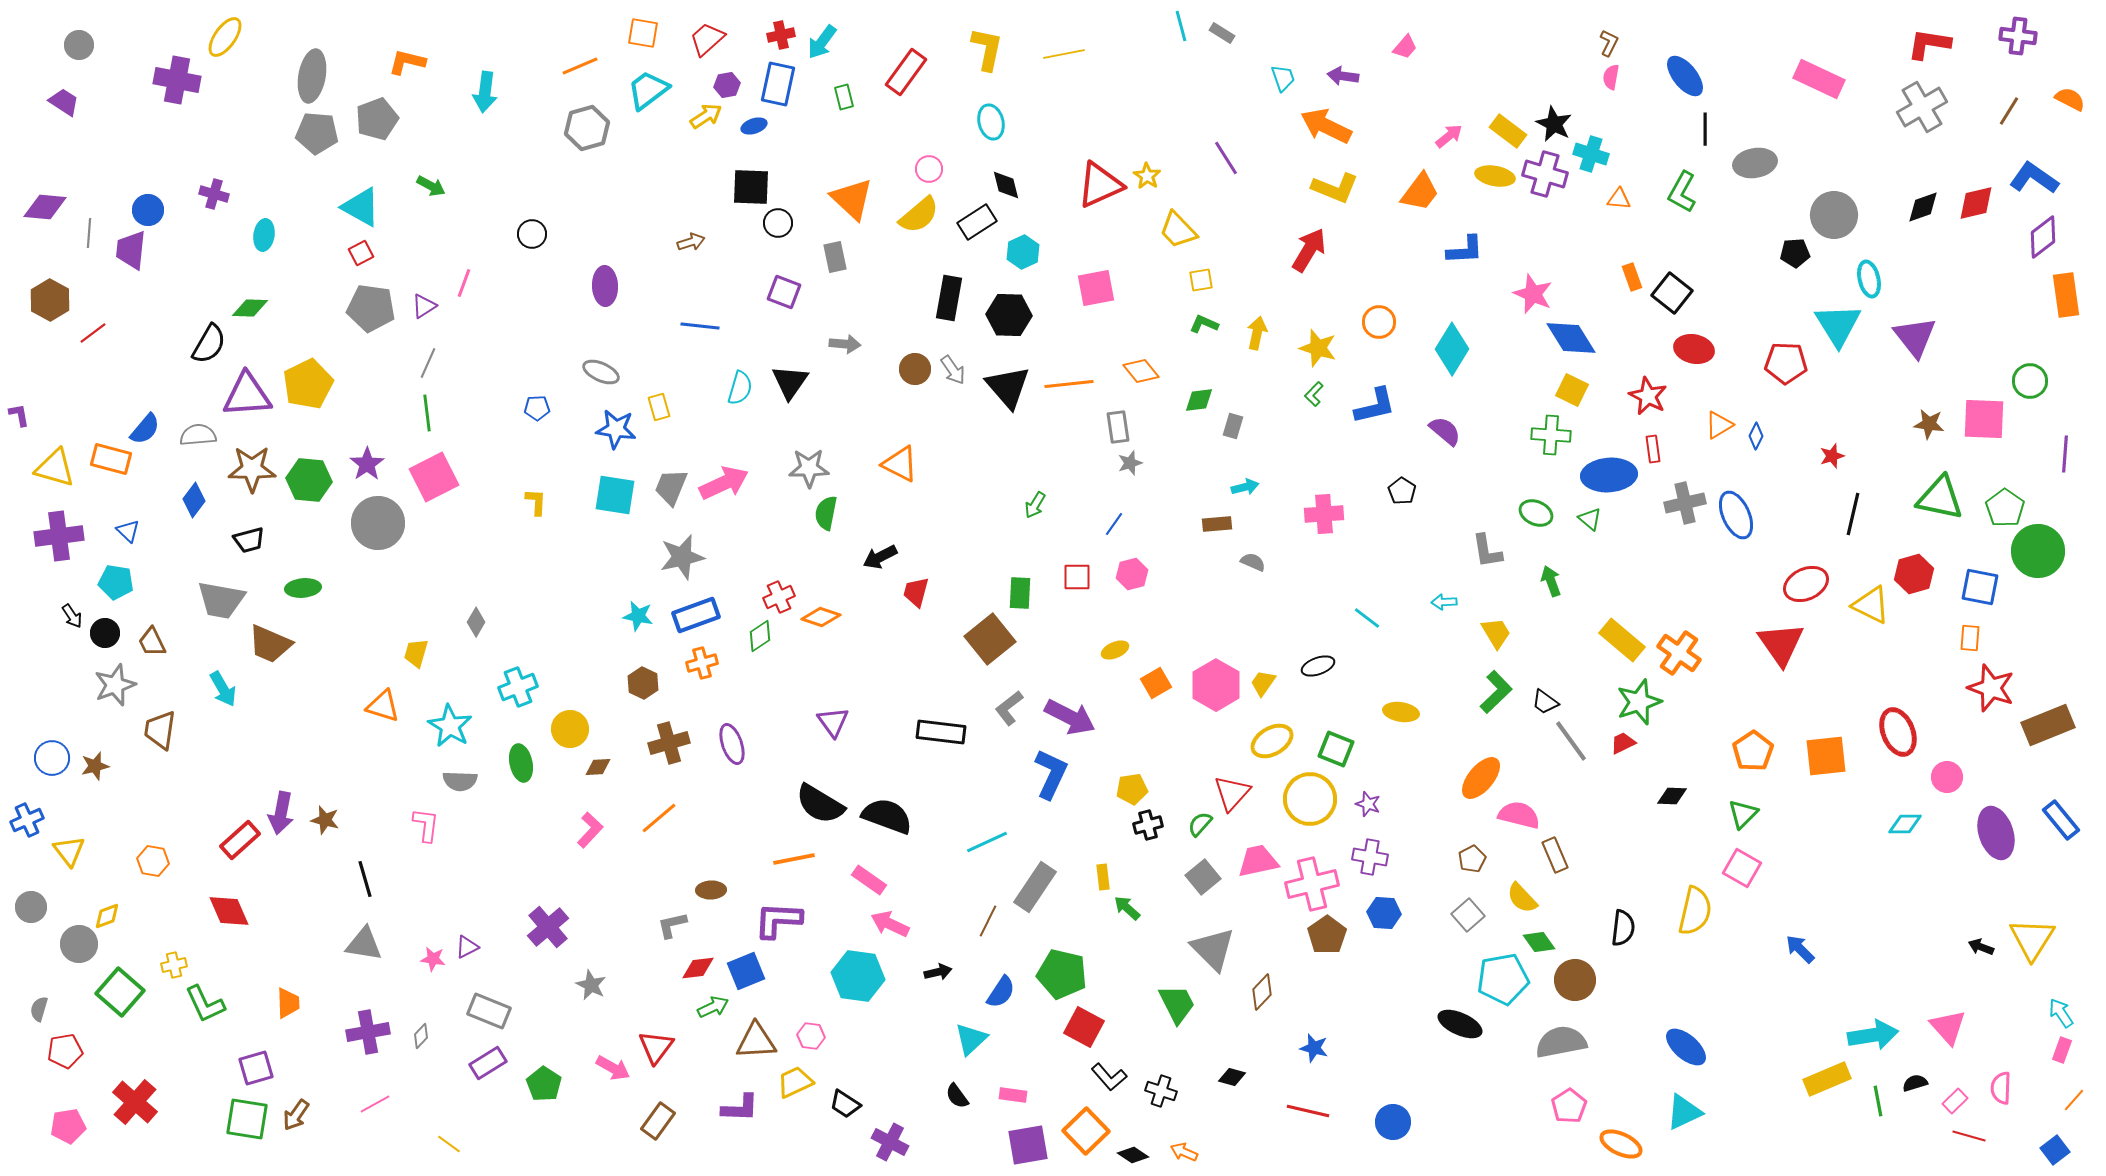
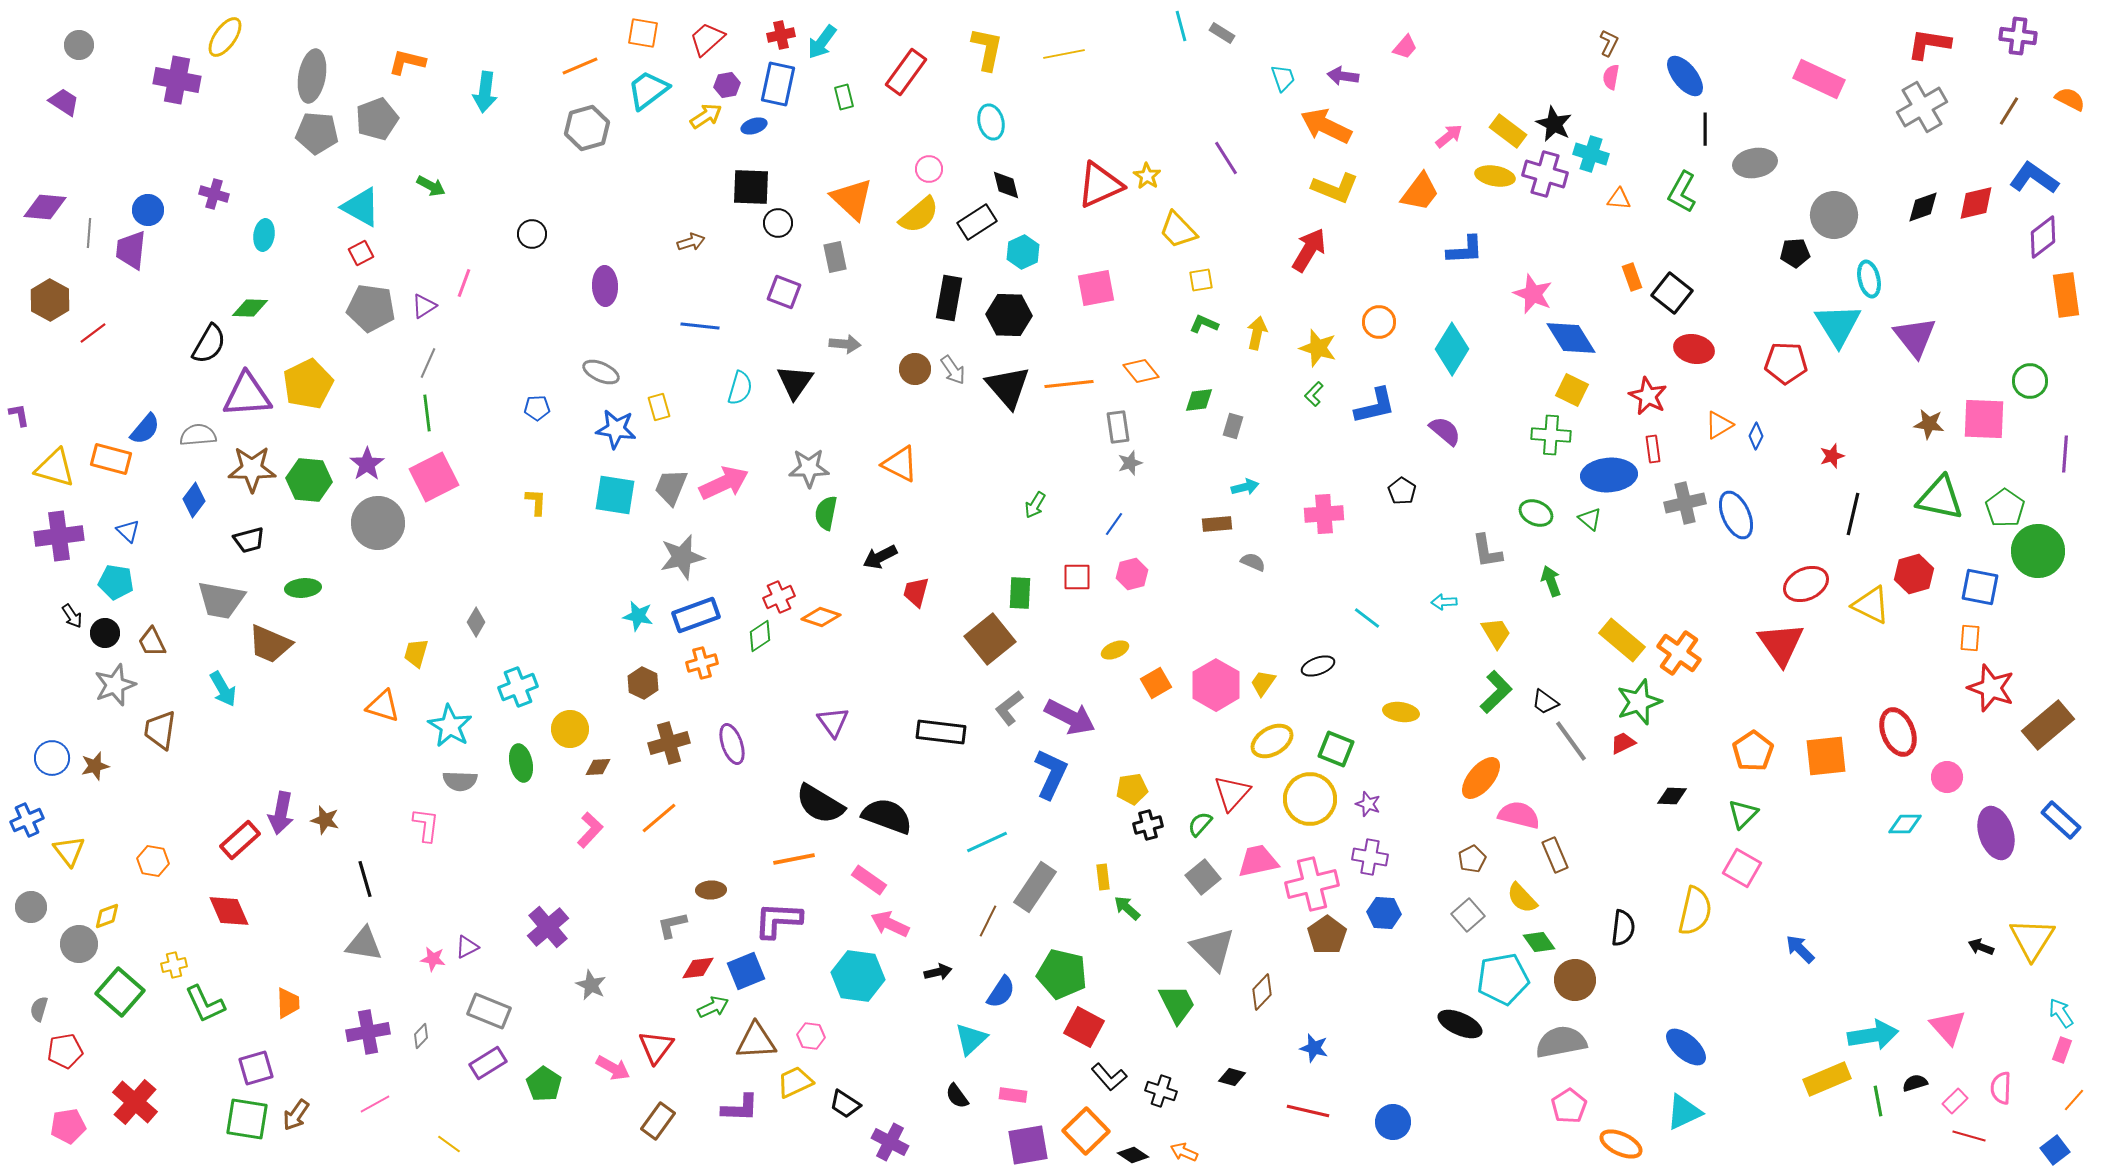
black triangle at (790, 382): moved 5 px right
brown rectangle at (2048, 725): rotated 18 degrees counterclockwise
blue rectangle at (2061, 820): rotated 9 degrees counterclockwise
